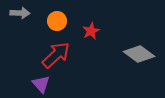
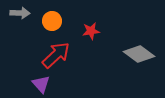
orange circle: moved 5 px left
red star: rotated 18 degrees clockwise
